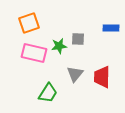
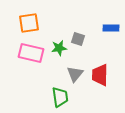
orange square: rotated 10 degrees clockwise
gray square: rotated 16 degrees clockwise
green star: moved 2 px down
pink rectangle: moved 3 px left
red trapezoid: moved 2 px left, 2 px up
green trapezoid: moved 12 px right, 4 px down; rotated 40 degrees counterclockwise
